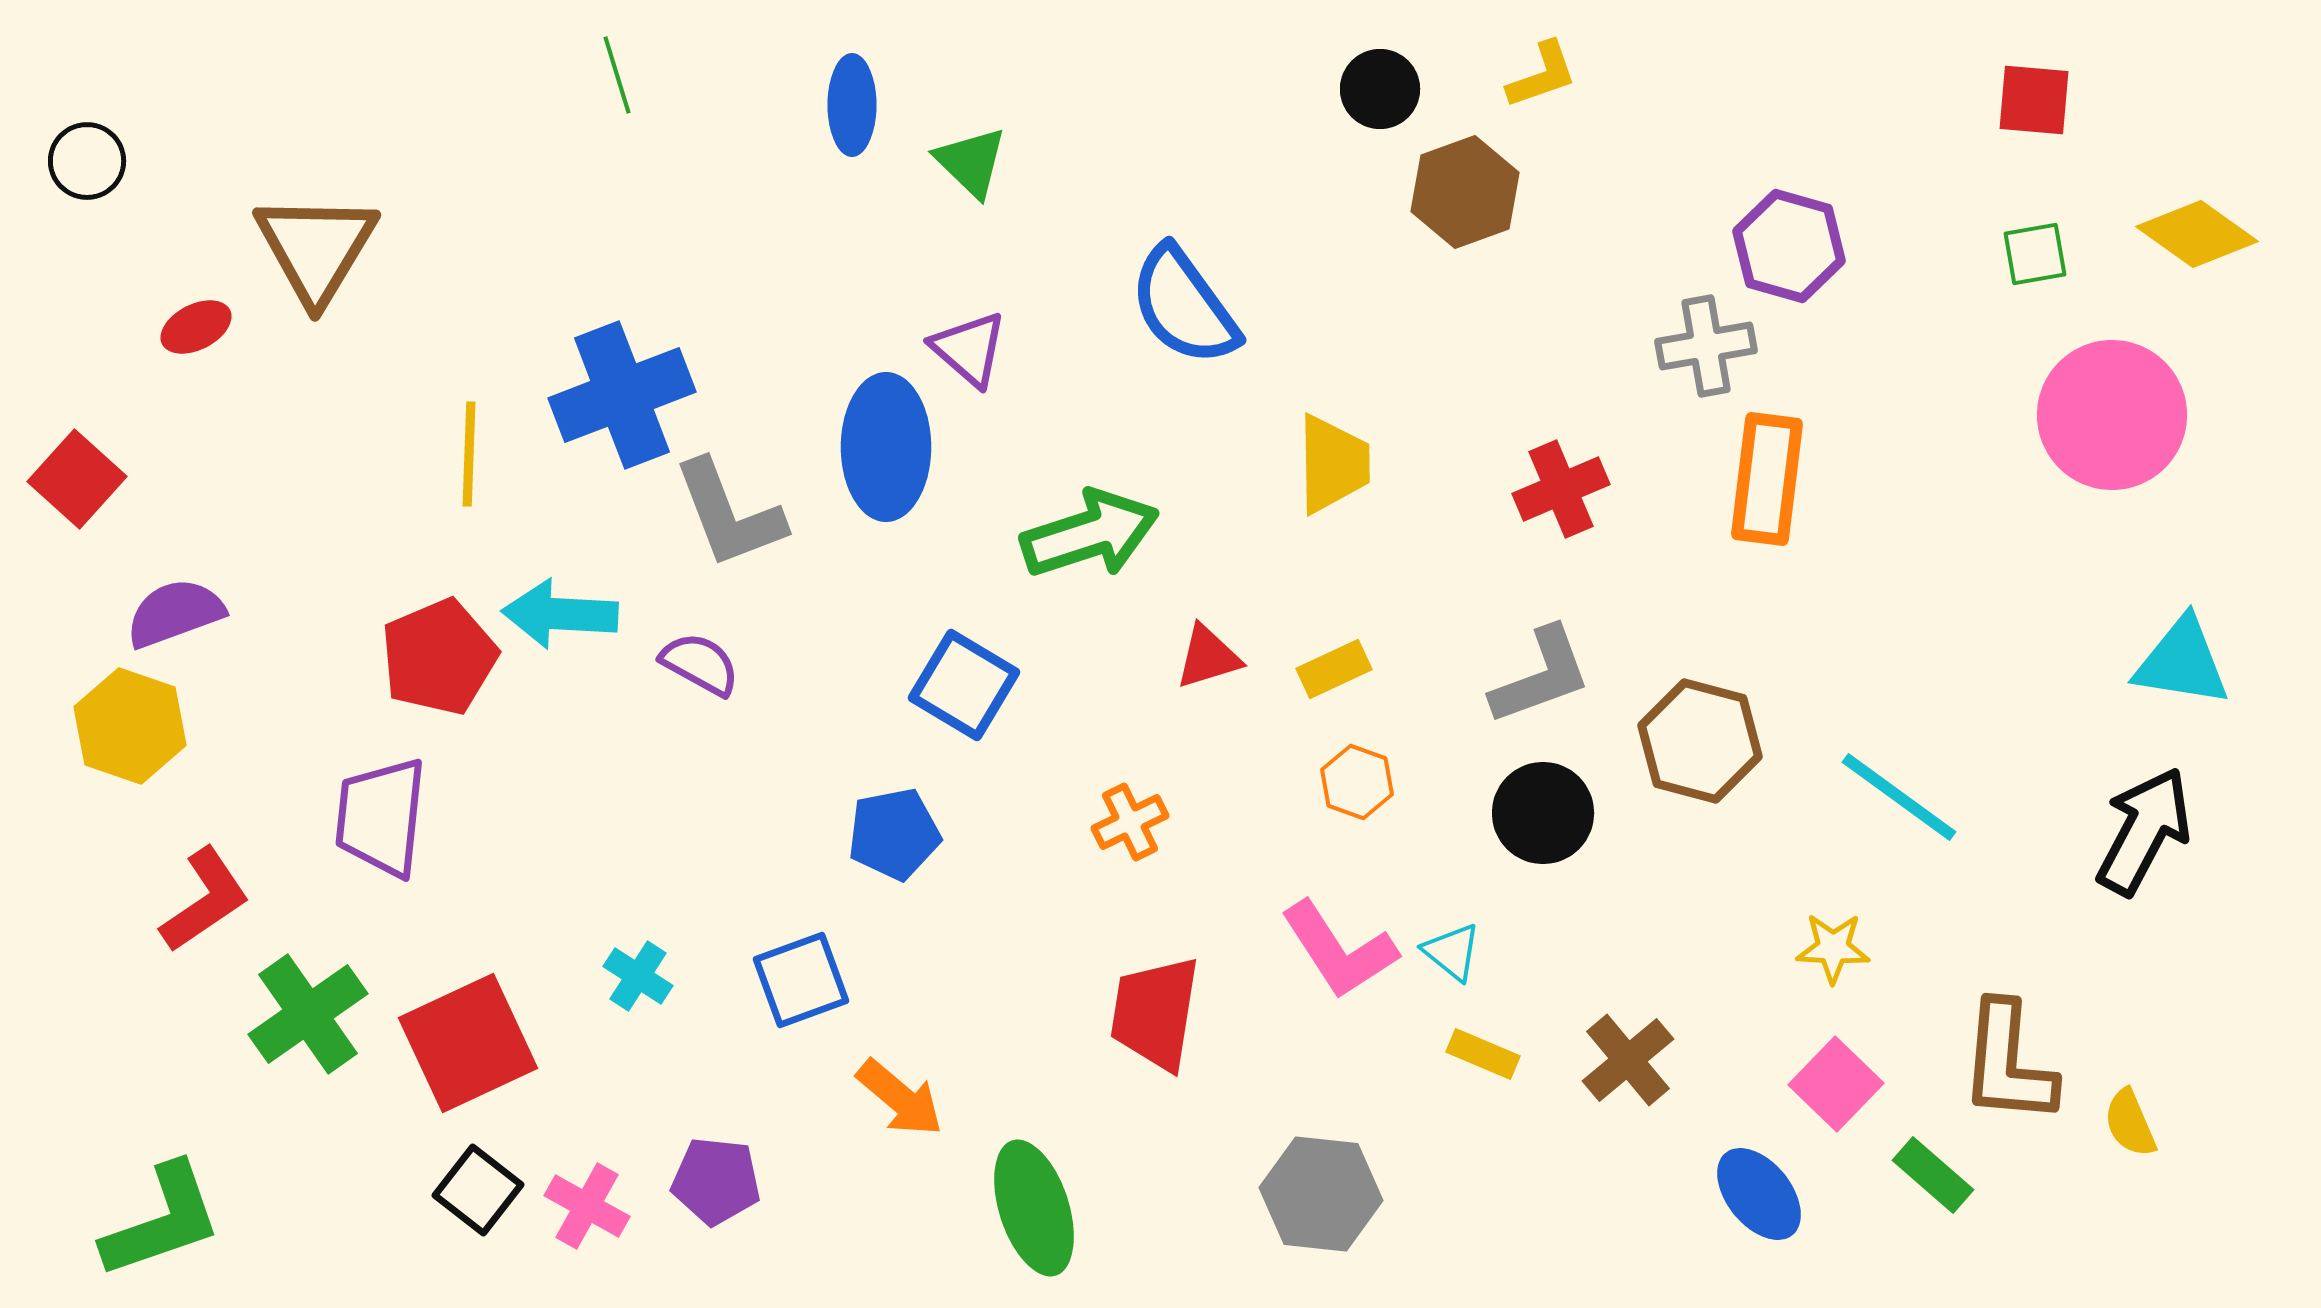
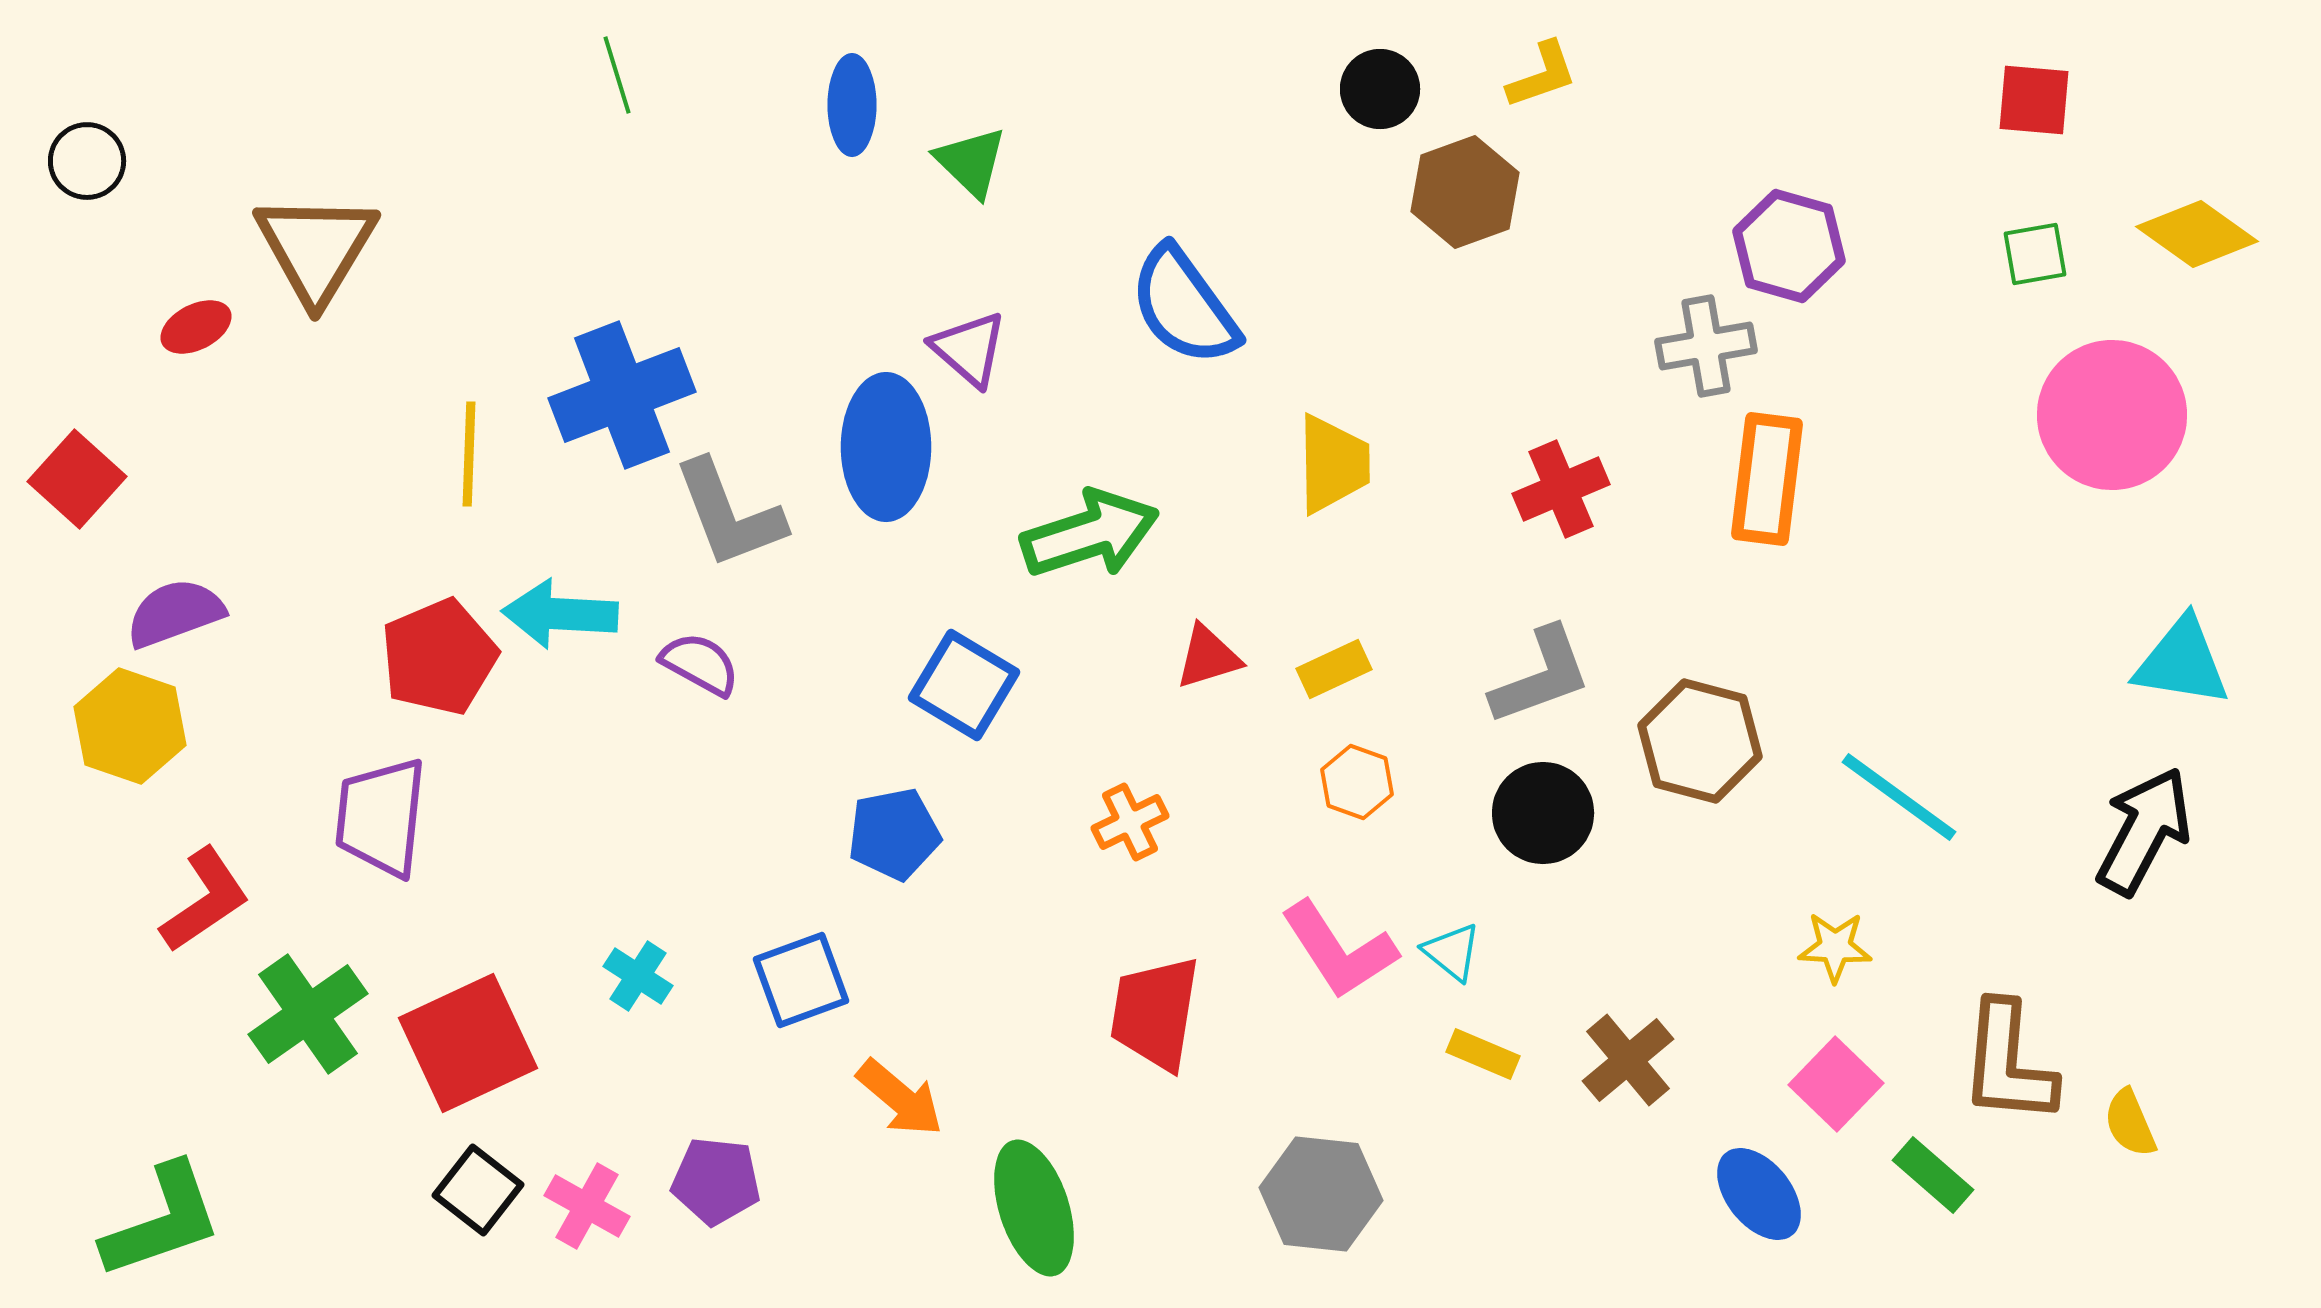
yellow star at (1833, 948): moved 2 px right, 1 px up
